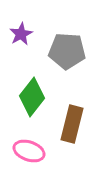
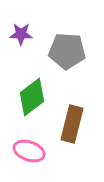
purple star: rotated 30 degrees clockwise
green diamond: rotated 15 degrees clockwise
